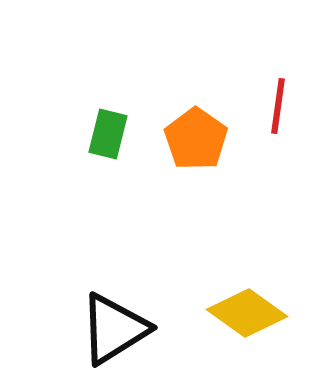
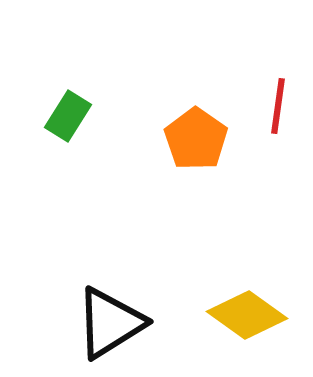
green rectangle: moved 40 px left, 18 px up; rotated 18 degrees clockwise
yellow diamond: moved 2 px down
black triangle: moved 4 px left, 6 px up
